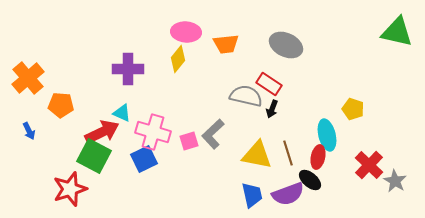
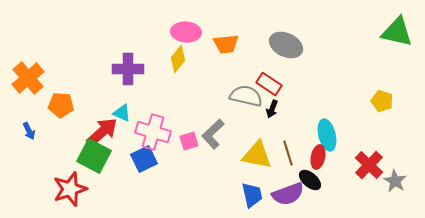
yellow pentagon: moved 29 px right, 8 px up
red arrow: rotated 16 degrees counterclockwise
